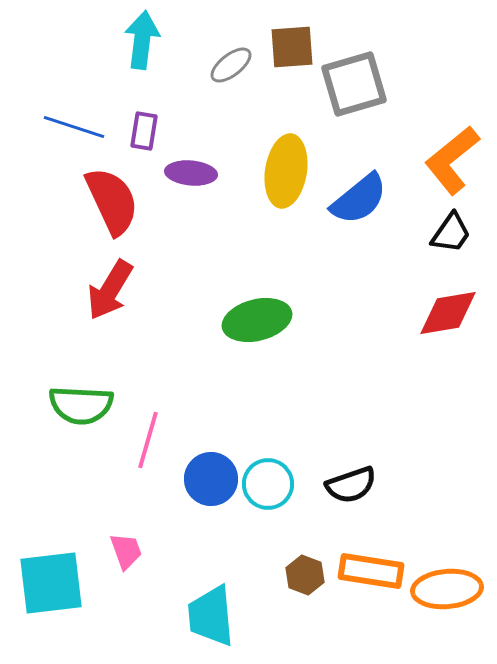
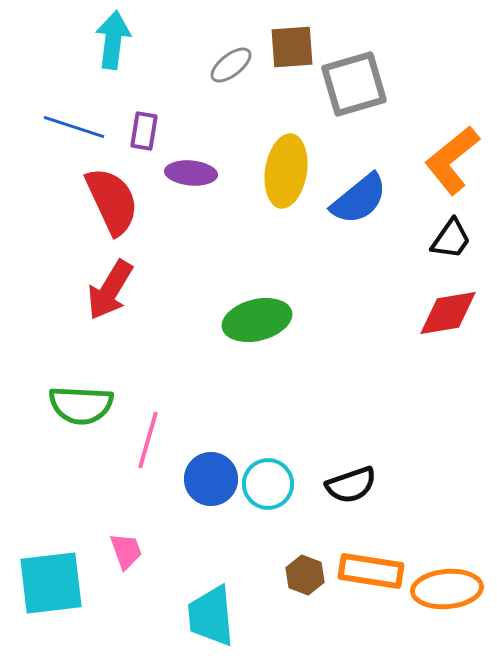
cyan arrow: moved 29 px left
black trapezoid: moved 6 px down
